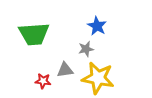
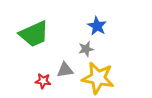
green trapezoid: rotated 20 degrees counterclockwise
